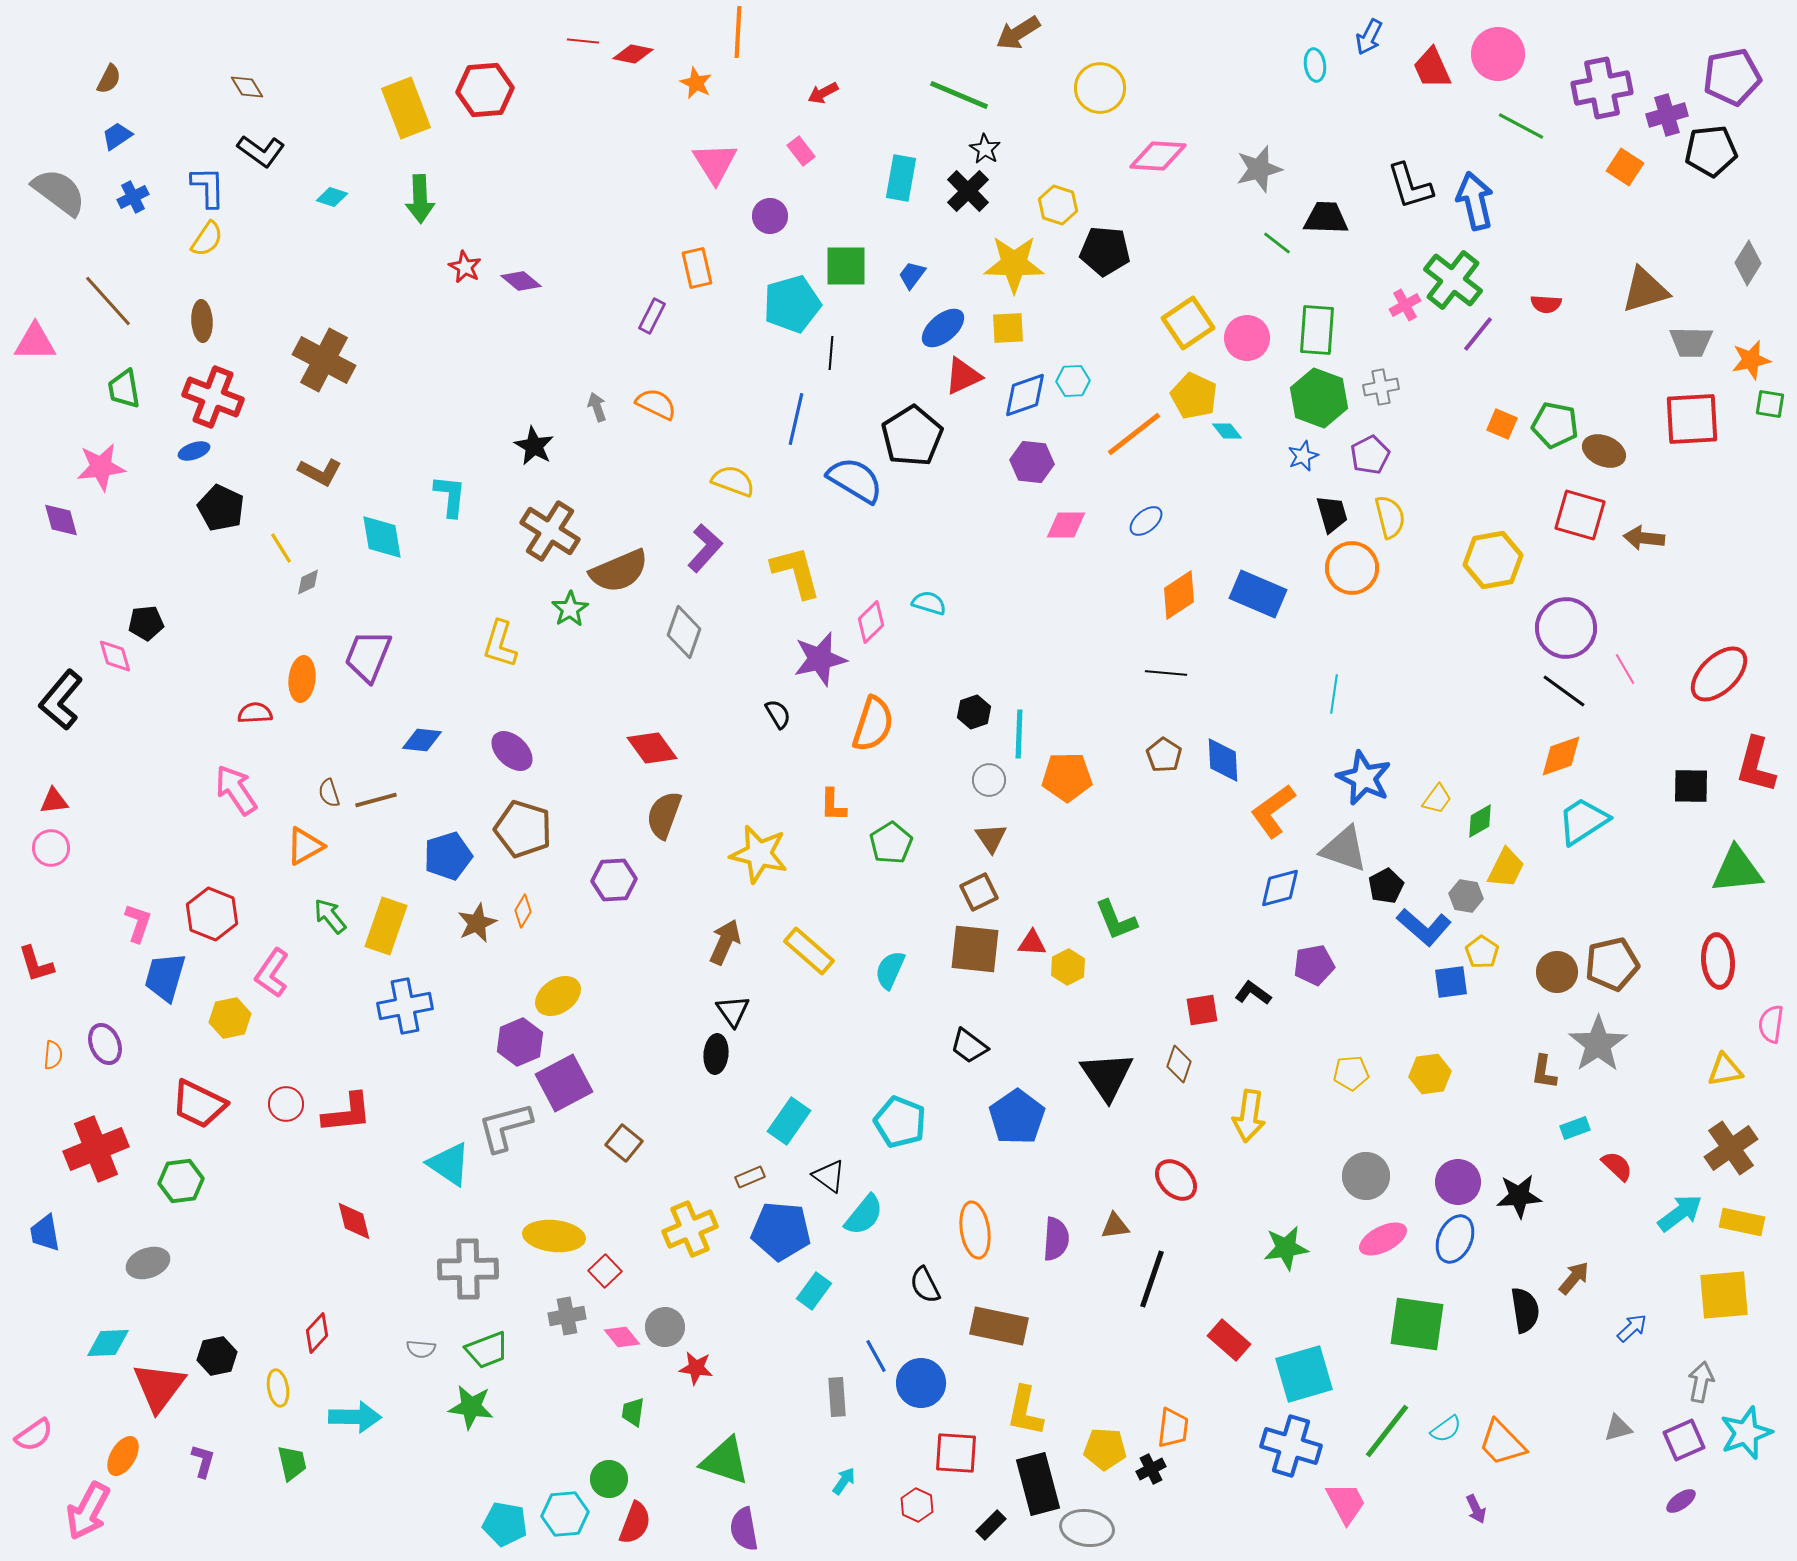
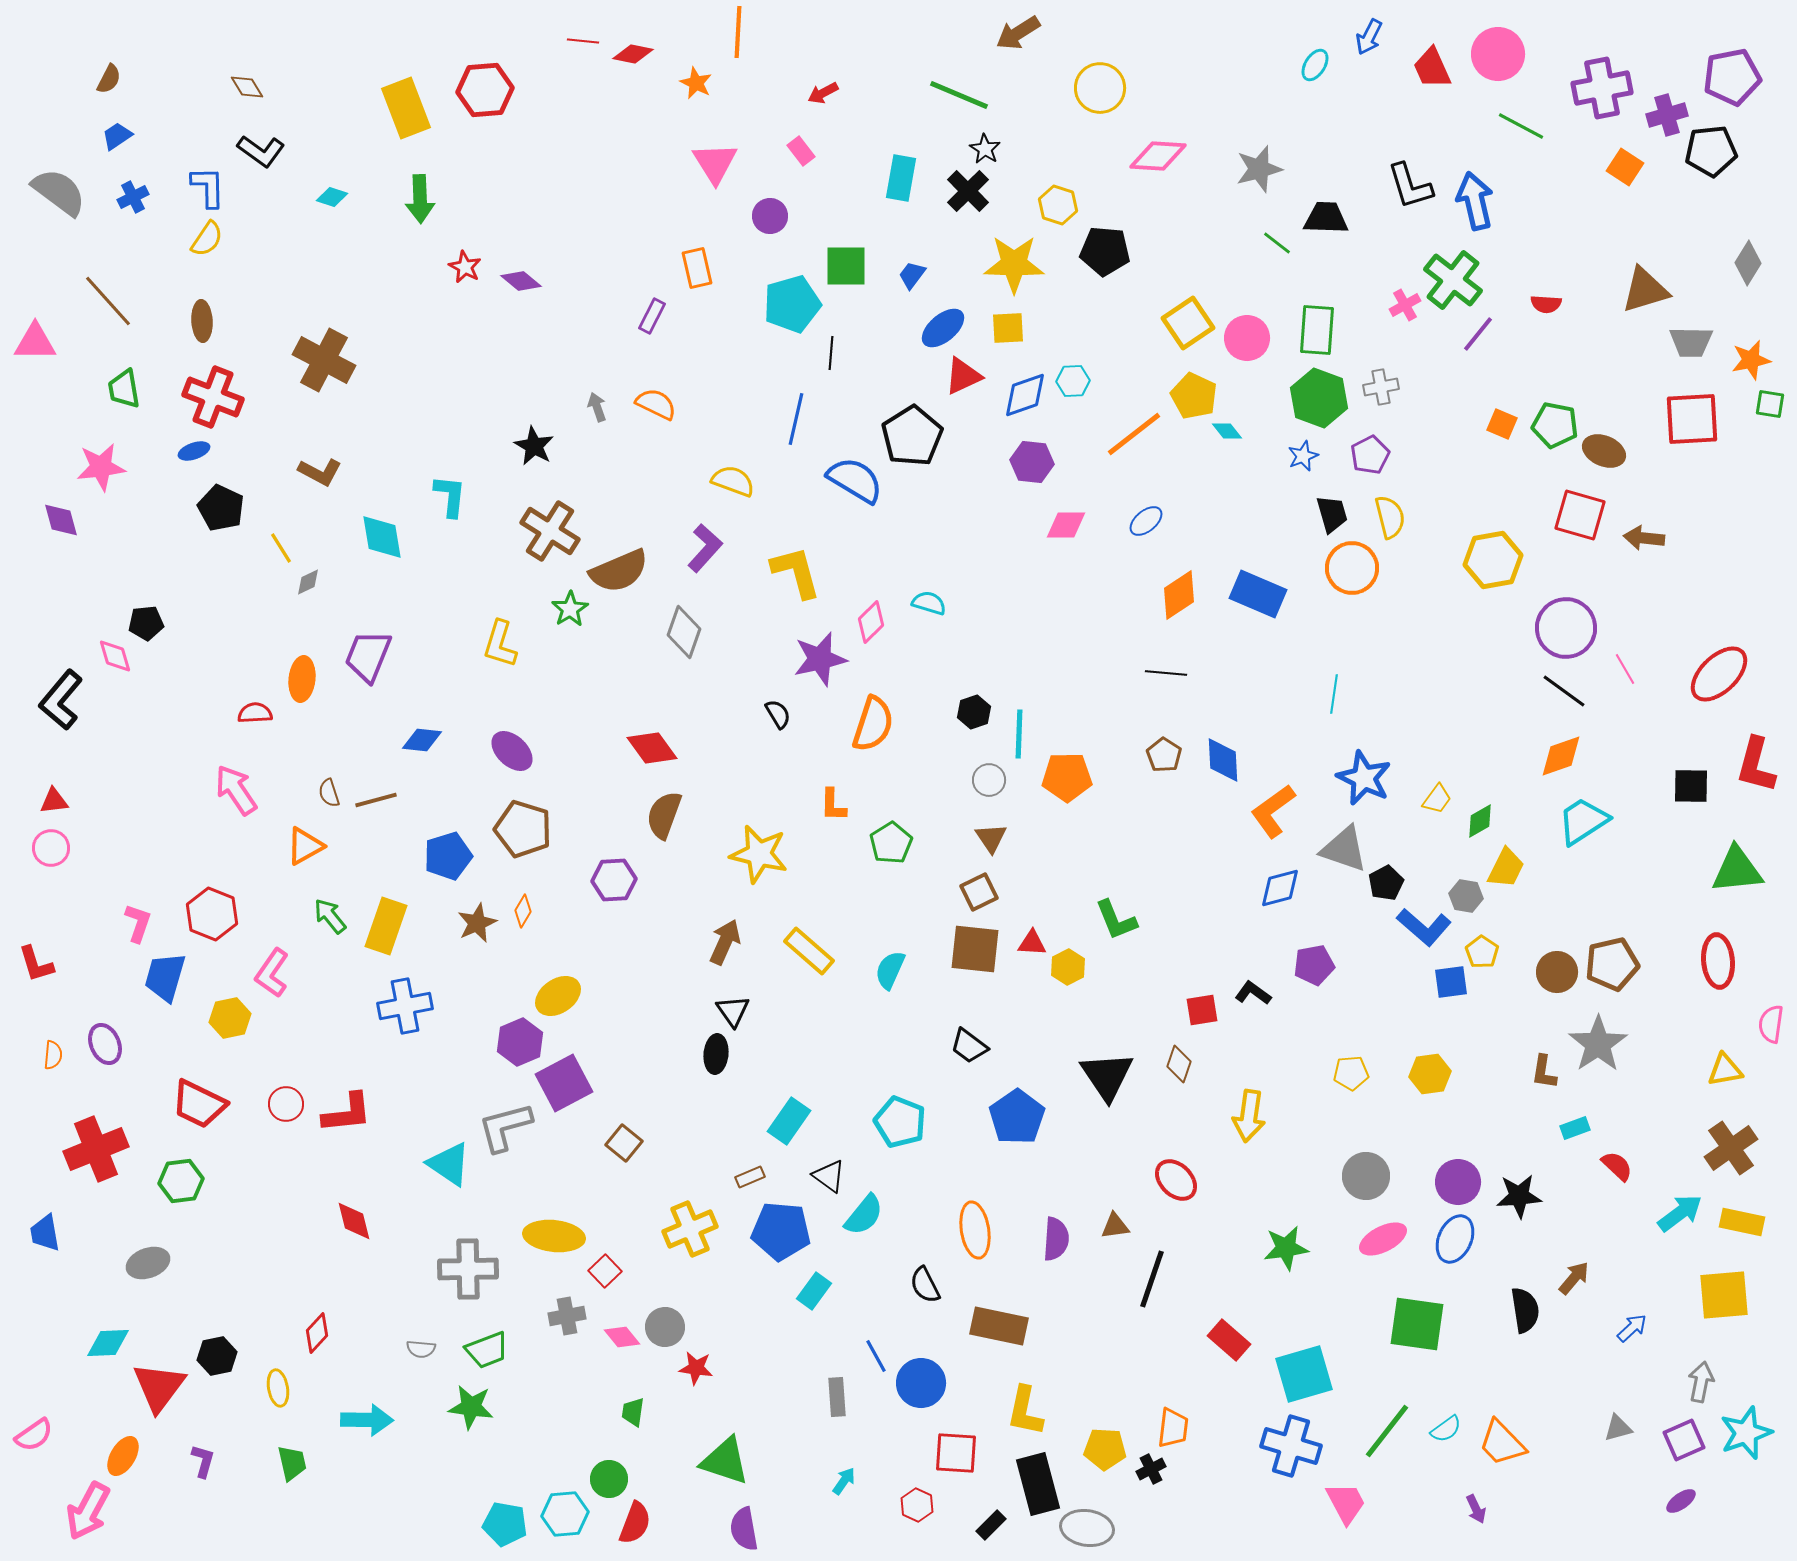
cyan ellipse at (1315, 65): rotated 40 degrees clockwise
black pentagon at (1386, 886): moved 3 px up
cyan arrow at (355, 1417): moved 12 px right, 3 px down
